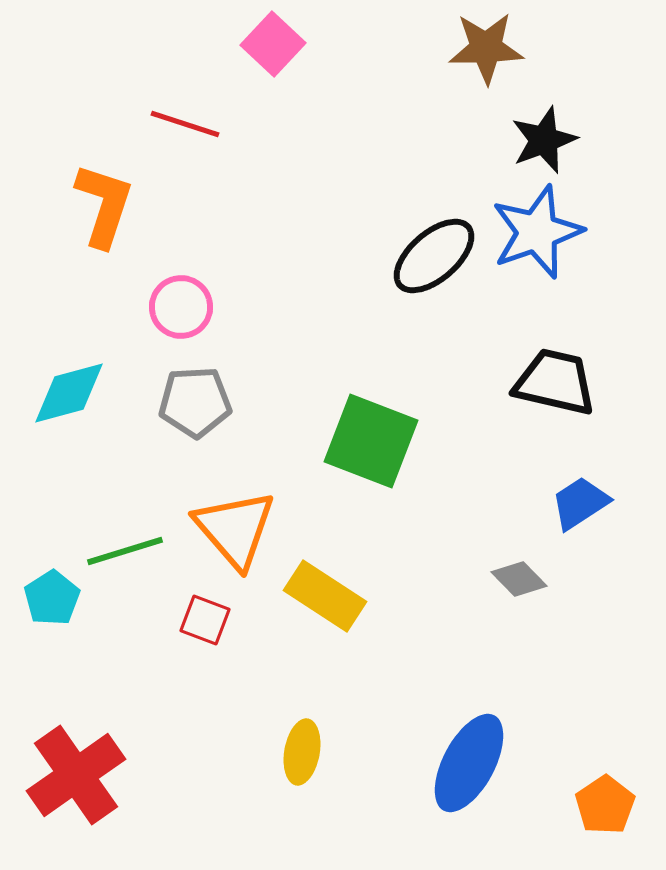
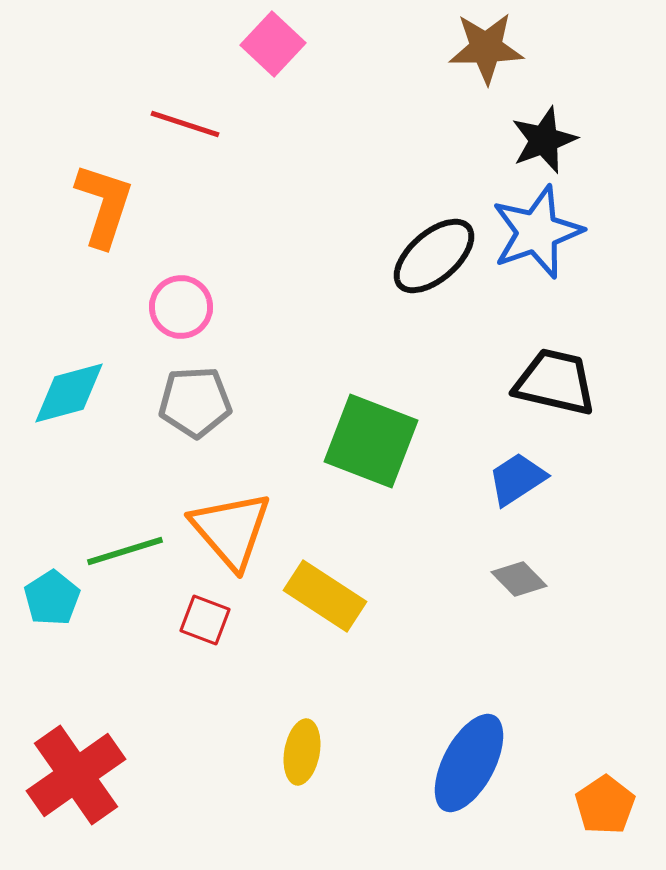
blue trapezoid: moved 63 px left, 24 px up
orange triangle: moved 4 px left, 1 px down
